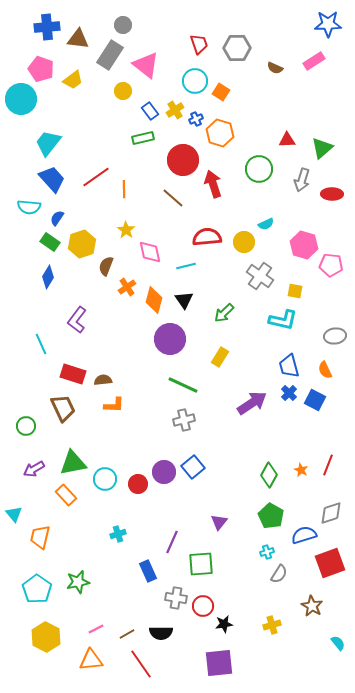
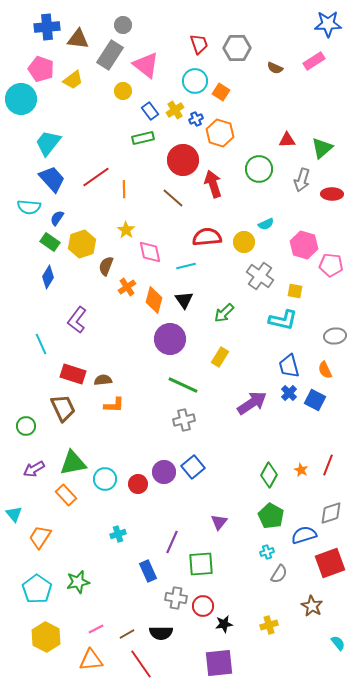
orange trapezoid at (40, 537): rotated 20 degrees clockwise
yellow cross at (272, 625): moved 3 px left
